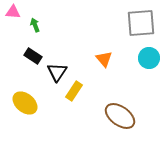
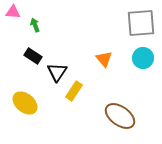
cyan circle: moved 6 px left
